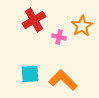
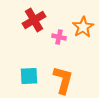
orange star: moved 1 px right, 1 px down
cyan square: moved 1 px left, 2 px down
orange L-shape: rotated 60 degrees clockwise
